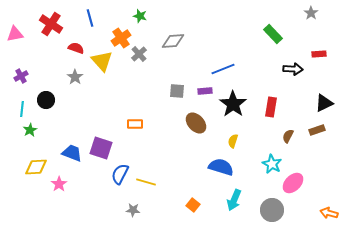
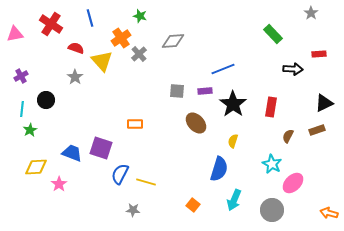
blue semicircle at (221, 167): moved 2 px left, 2 px down; rotated 90 degrees clockwise
